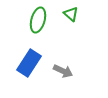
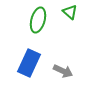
green triangle: moved 1 px left, 2 px up
blue rectangle: rotated 8 degrees counterclockwise
